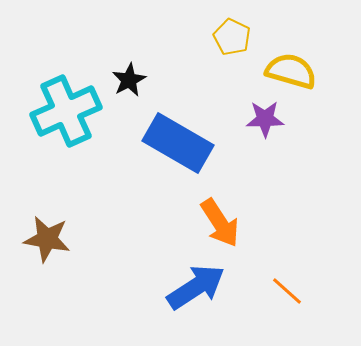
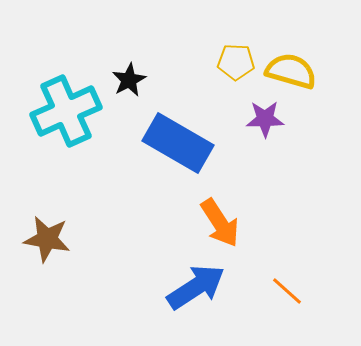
yellow pentagon: moved 4 px right, 25 px down; rotated 24 degrees counterclockwise
